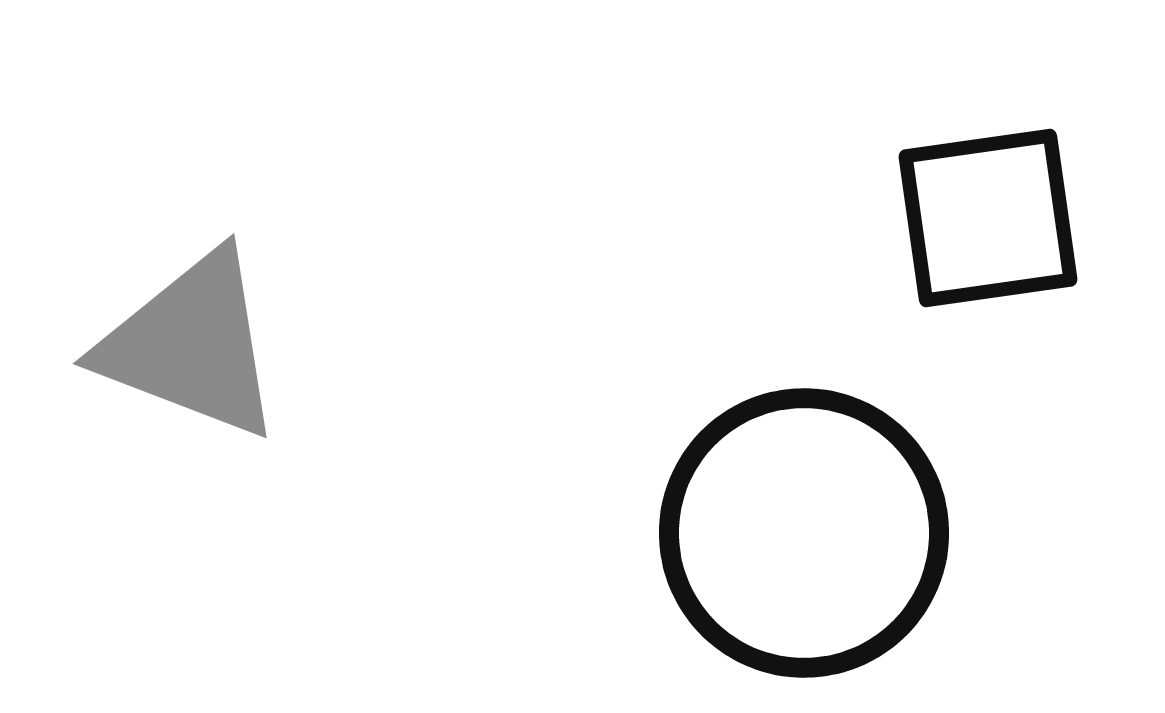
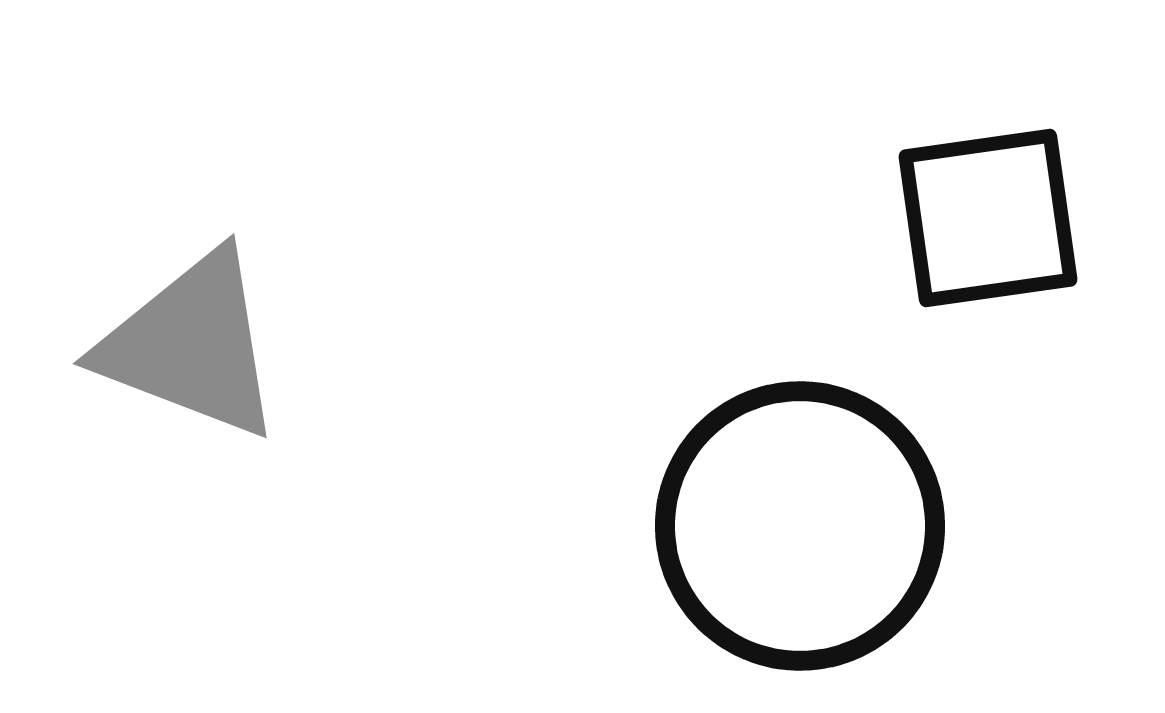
black circle: moved 4 px left, 7 px up
